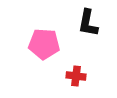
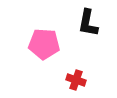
red cross: moved 4 px down; rotated 12 degrees clockwise
